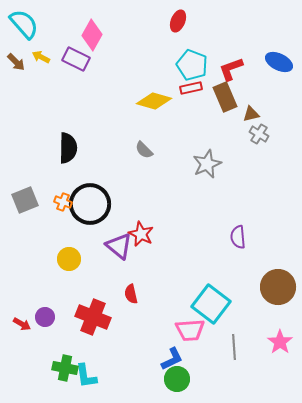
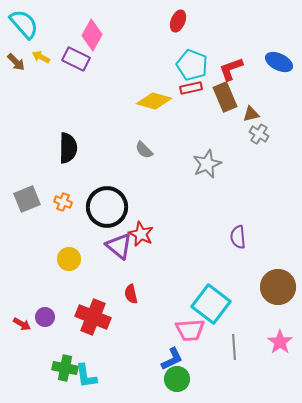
gray square: moved 2 px right, 1 px up
black circle: moved 17 px right, 3 px down
